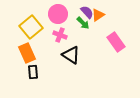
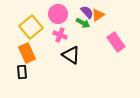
green arrow: rotated 16 degrees counterclockwise
black rectangle: moved 11 px left
